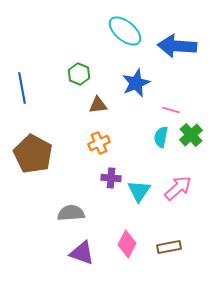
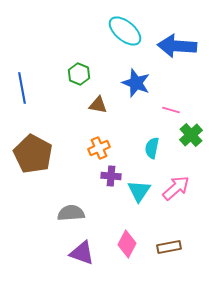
blue star: rotated 28 degrees counterclockwise
brown triangle: rotated 18 degrees clockwise
cyan semicircle: moved 9 px left, 11 px down
orange cross: moved 5 px down
purple cross: moved 2 px up
pink arrow: moved 2 px left
